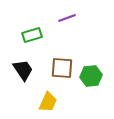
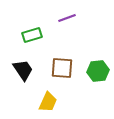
green hexagon: moved 7 px right, 5 px up
